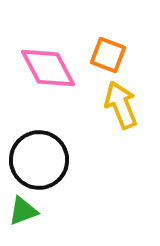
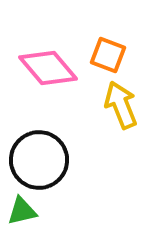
pink diamond: rotated 12 degrees counterclockwise
green triangle: moved 1 px left; rotated 8 degrees clockwise
